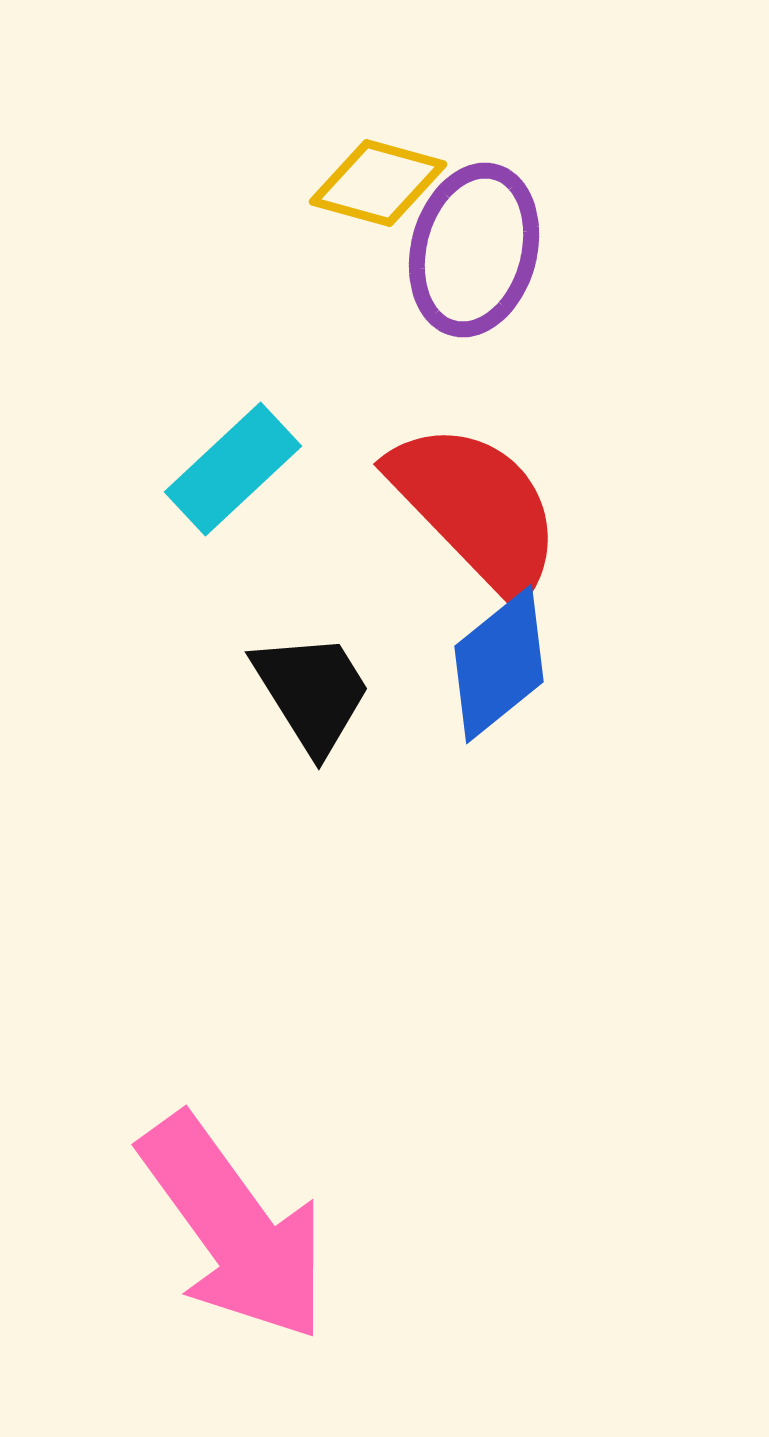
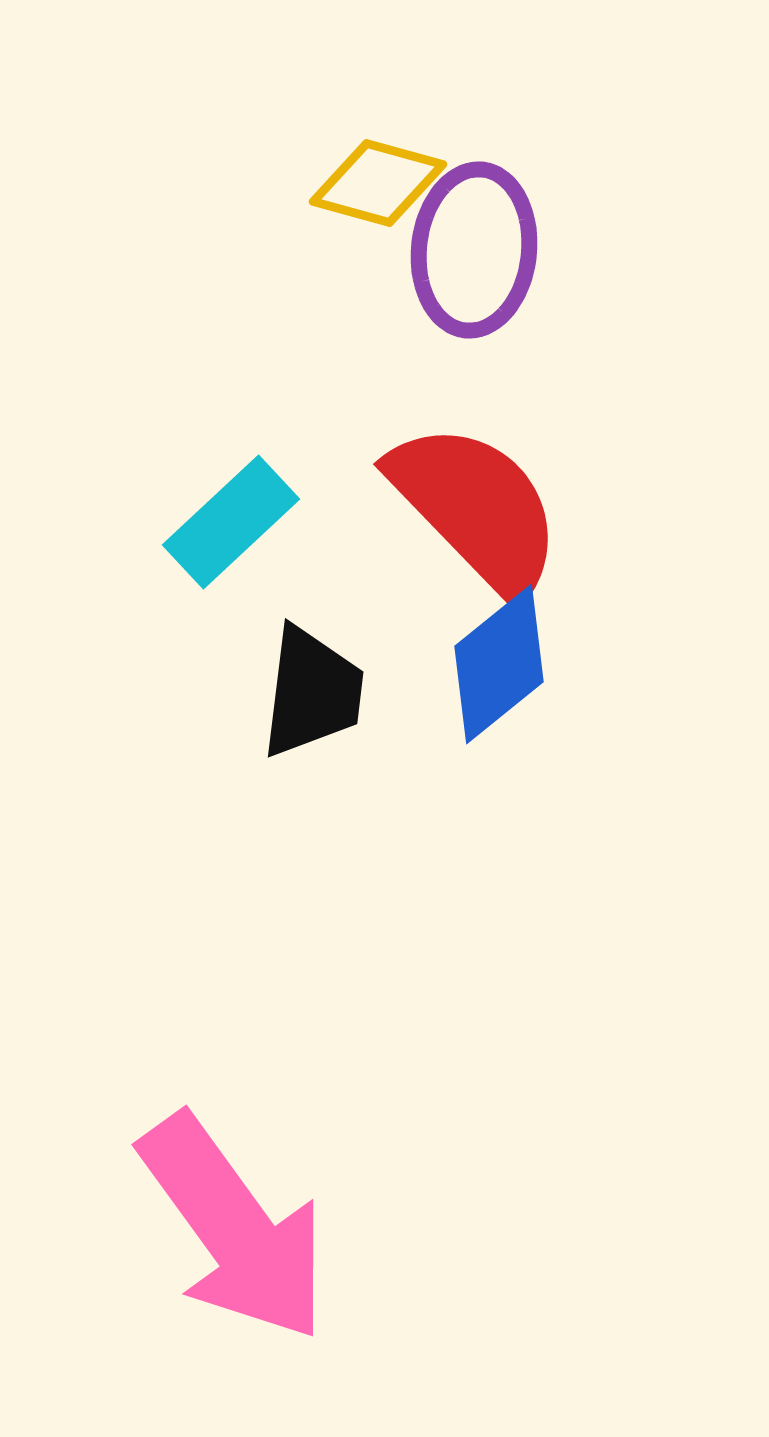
purple ellipse: rotated 9 degrees counterclockwise
cyan rectangle: moved 2 px left, 53 px down
black trapezoid: rotated 39 degrees clockwise
